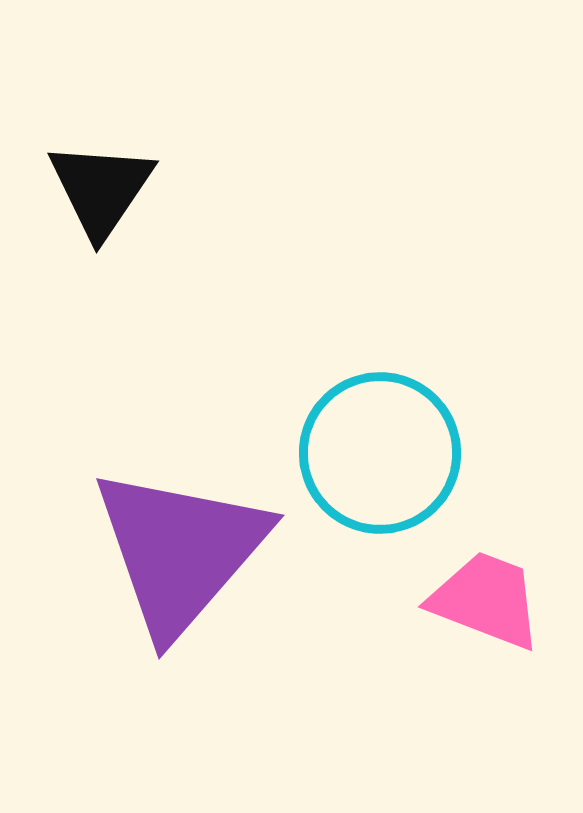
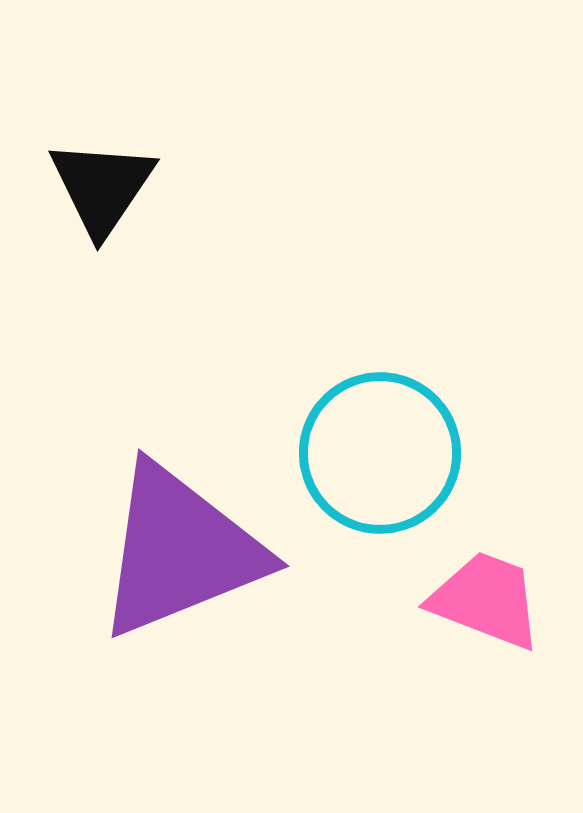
black triangle: moved 1 px right, 2 px up
purple triangle: rotated 27 degrees clockwise
